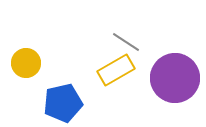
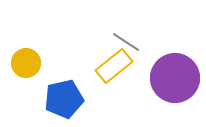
yellow rectangle: moved 2 px left, 4 px up; rotated 9 degrees counterclockwise
blue pentagon: moved 1 px right, 4 px up
